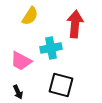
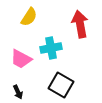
yellow semicircle: moved 1 px left, 1 px down
red arrow: moved 5 px right; rotated 16 degrees counterclockwise
pink trapezoid: moved 2 px up
black square: rotated 15 degrees clockwise
